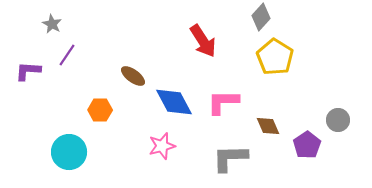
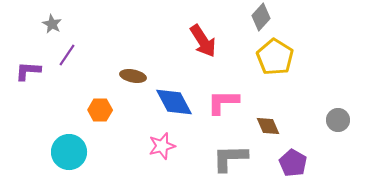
brown ellipse: rotated 25 degrees counterclockwise
purple pentagon: moved 14 px left, 18 px down; rotated 8 degrees counterclockwise
